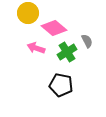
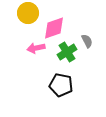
pink diamond: rotated 60 degrees counterclockwise
pink arrow: rotated 30 degrees counterclockwise
